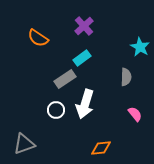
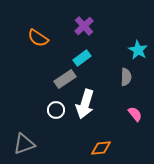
cyan star: moved 2 px left, 3 px down
